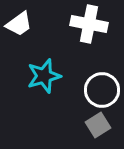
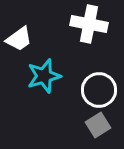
white trapezoid: moved 15 px down
white circle: moved 3 px left
